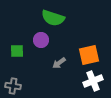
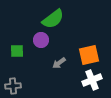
green semicircle: moved 1 px down; rotated 55 degrees counterclockwise
white cross: moved 1 px left, 1 px up
gray cross: rotated 14 degrees counterclockwise
